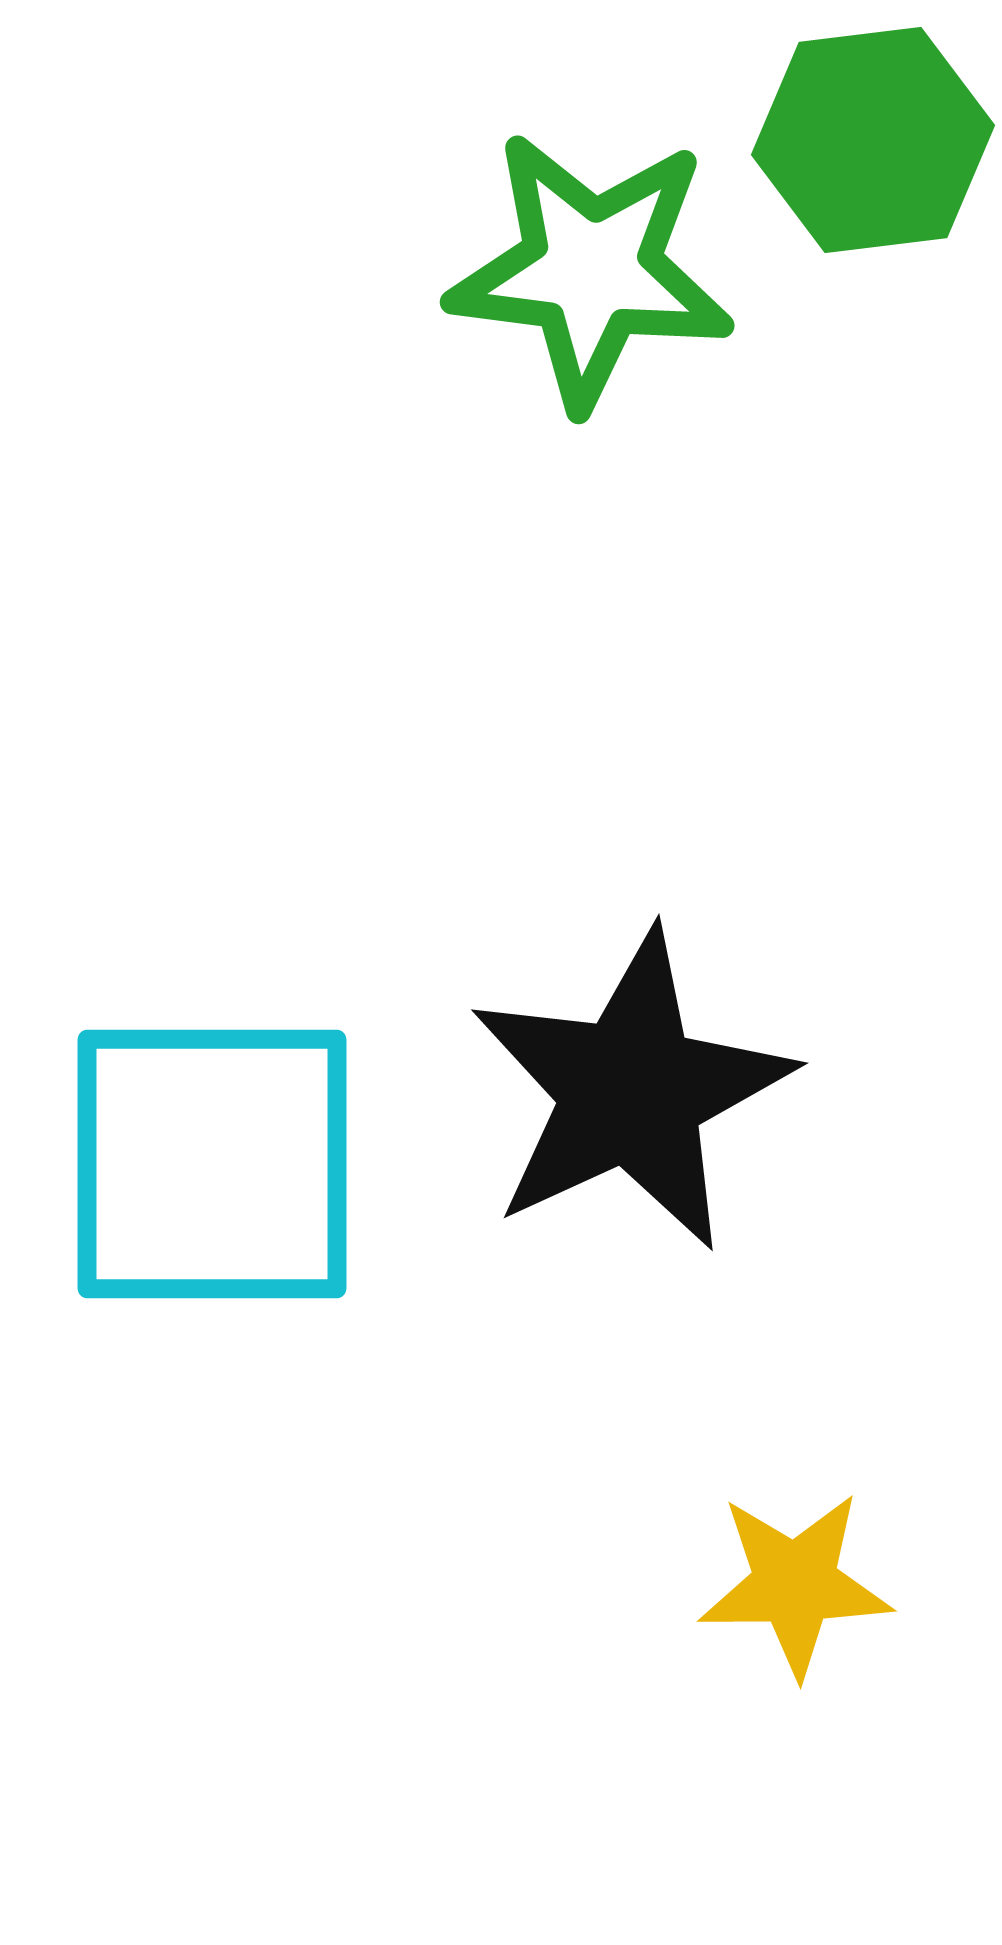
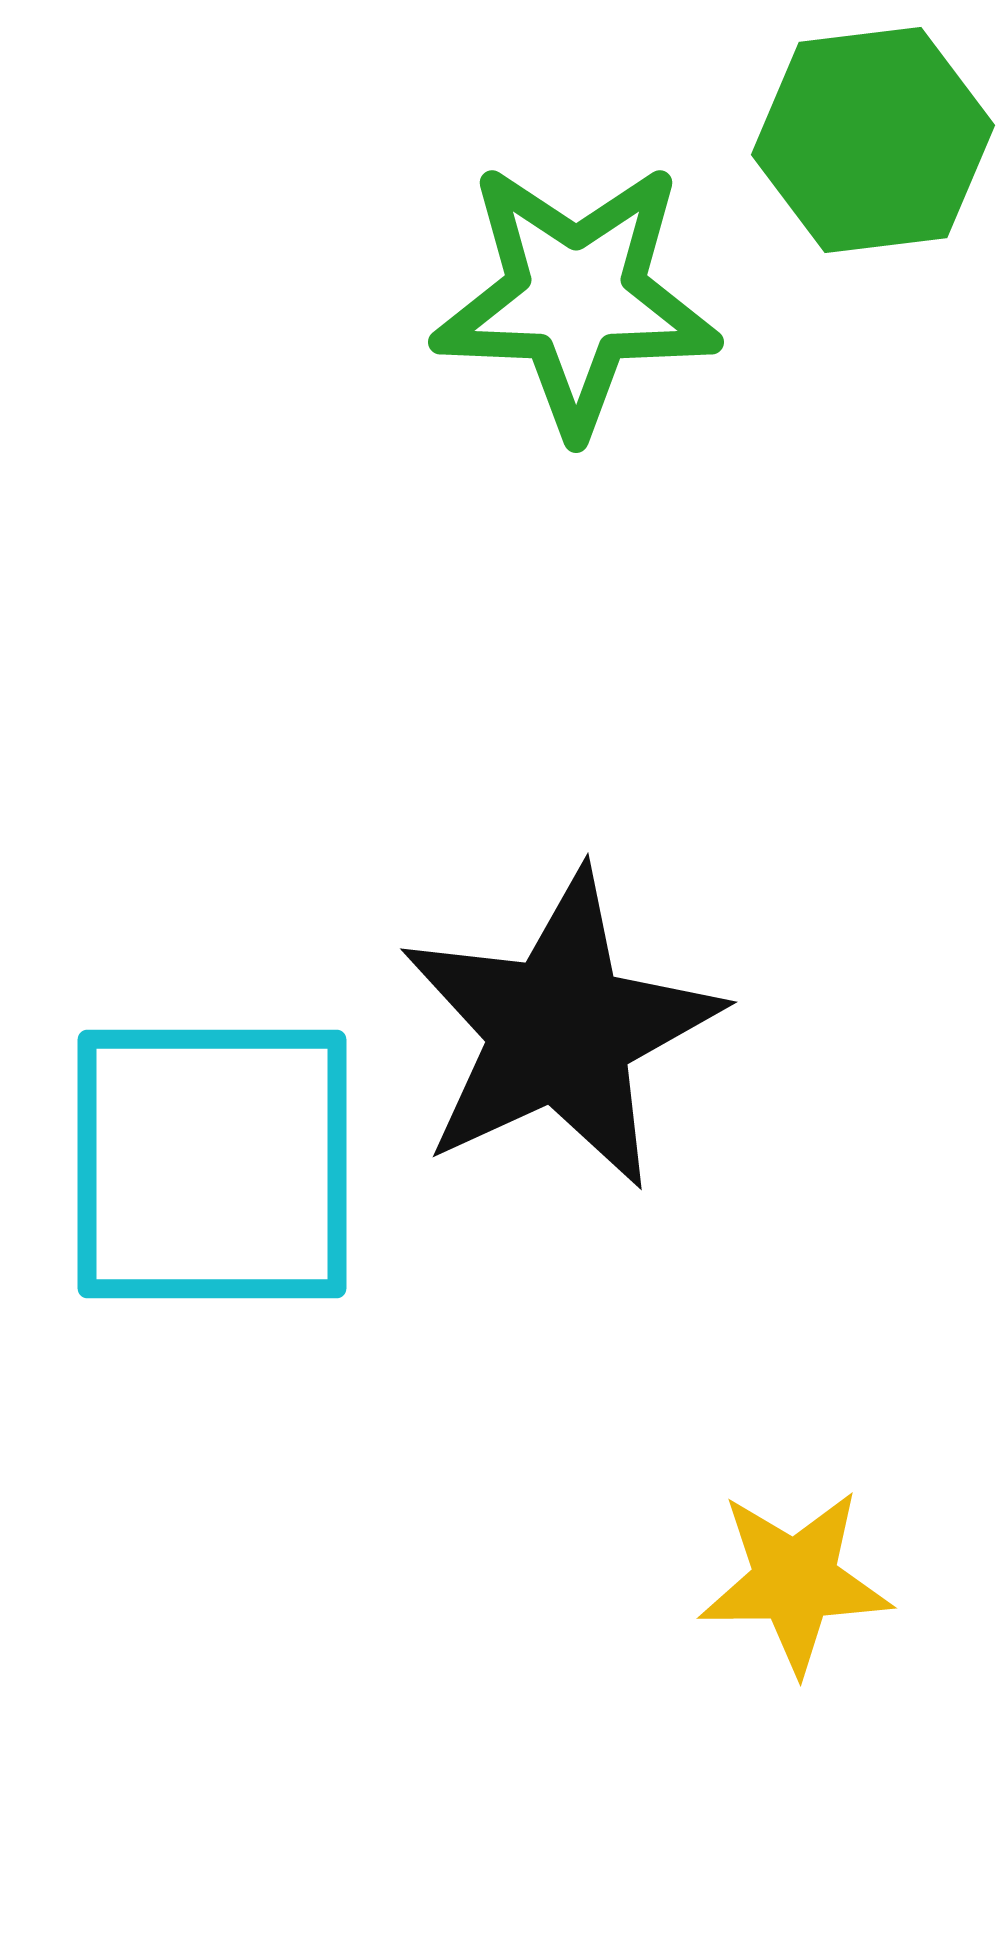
green star: moved 15 px left, 28 px down; rotated 5 degrees counterclockwise
black star: moved 71 px left, 61 px up
yellow star: moved 3 px up
